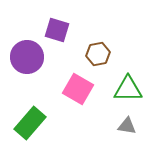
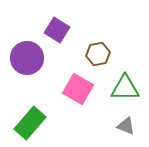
purple square: rotated 15 degrees clockwise
purple circle: moved 1 px down
green triangle: moved 3 px left, 1 px up
gray triangle: moved 1 px left; rotated 12 degrees clockwise
